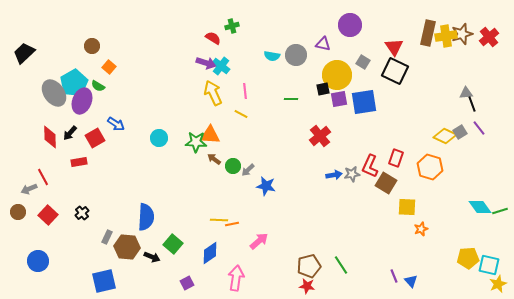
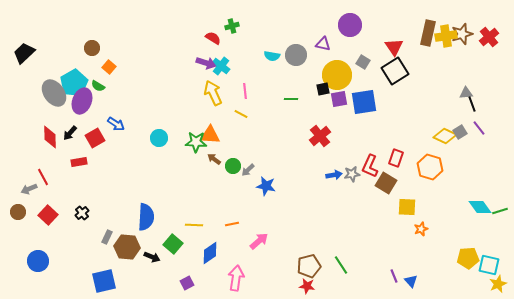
brown circle at (92, 46): moved 2 px down
black square at (395, 71): rotated 32 degrees clockwise
yellow line at (219, 220): moved 25 px left, 5 px down
